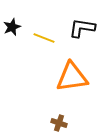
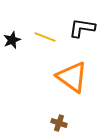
black star: moved 13 px down
yellow line: moved 1 px right, 1 px up
orange triangle: rotated 44 degrees clockwise
